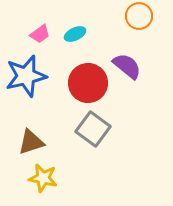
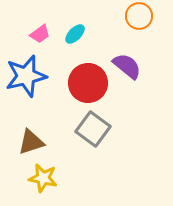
cyan ellipse: rotated 20 degrees counterclockwise
